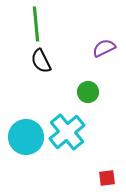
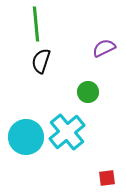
black semicircle: rotated 45 degrees clockwise
